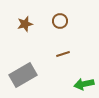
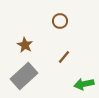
brown star: moved 21 px down; rotated 28 degrees counterclockwise
brown line: moved 1 px right, 3 px down; rotated 32 degrees counterclockwise
gray rectangle: moved 1 px right, 1 px down; rotated 12 degrees counterclockwise
